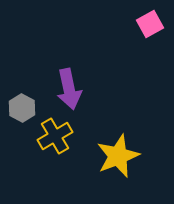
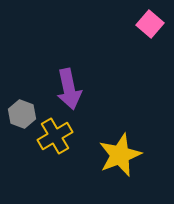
pink square: rotated 20 degrees counterclockwise
gray hexagon: moved 6 px down; rotated 8 degrees counterclockwise
yellow star: moved 2 px right, 1 px up
